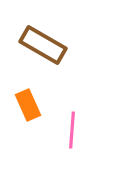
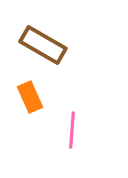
orange rectangle: moved 2 px right, 8 px up
